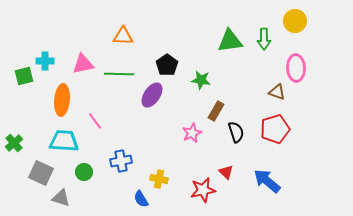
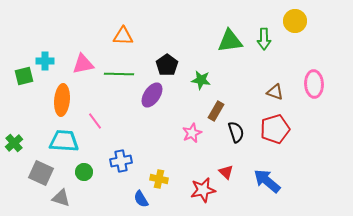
pink ellipse: moved 18 px right, 16 px down
brown triangle: moved 2 px left
